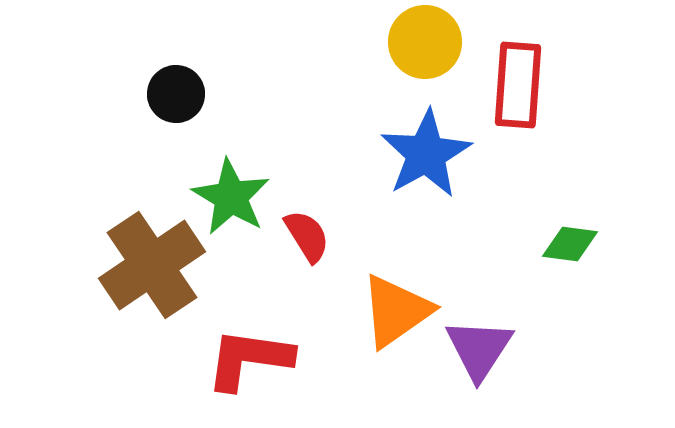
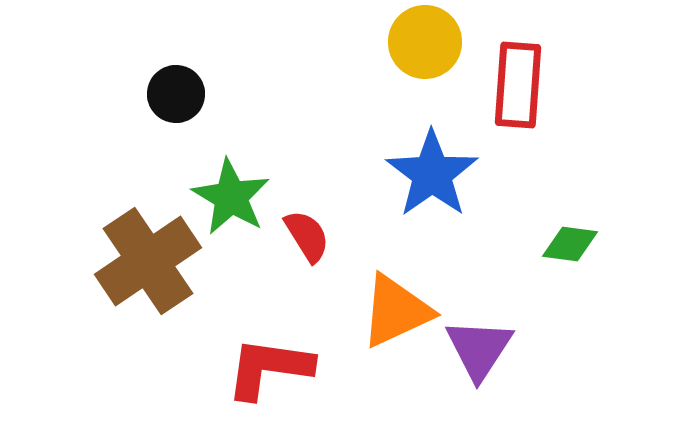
blue star: moved 6 px right, 20 px down; rotated 6 degrees counterclockwise
brown cross: moved 4 px left, 4 px up
orange triangle: rotated 10 degrees clockwise
red L-shape: moved 20 px right, 9 px down
